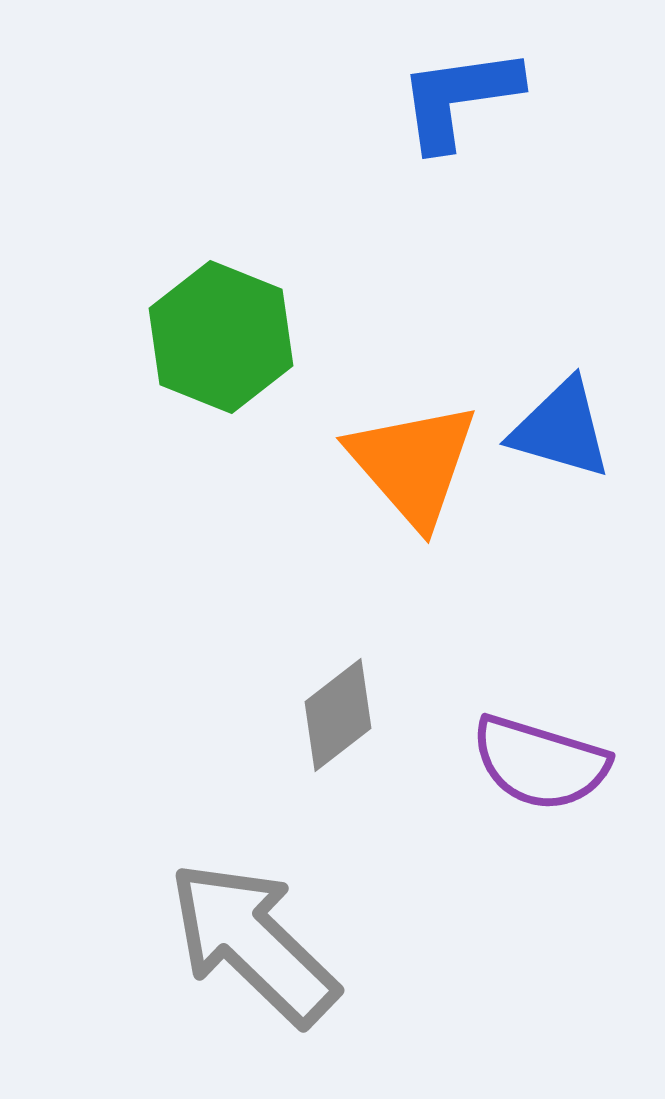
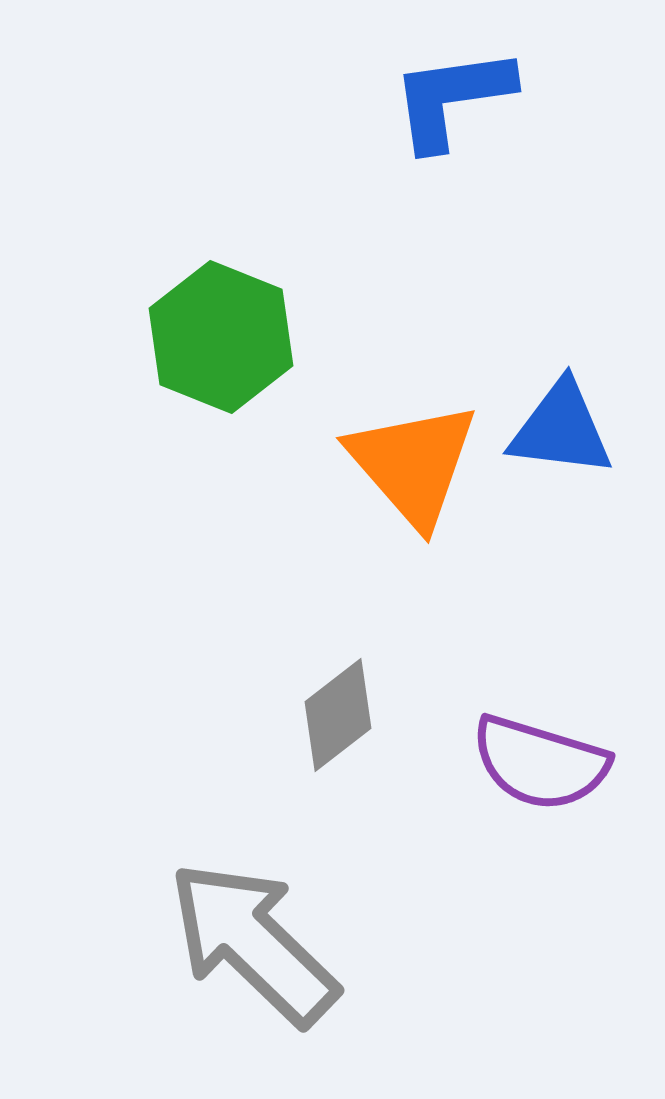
blue L-shape: moved 7 px left
blue triangle: rotated 9 degrees counterclockwise
